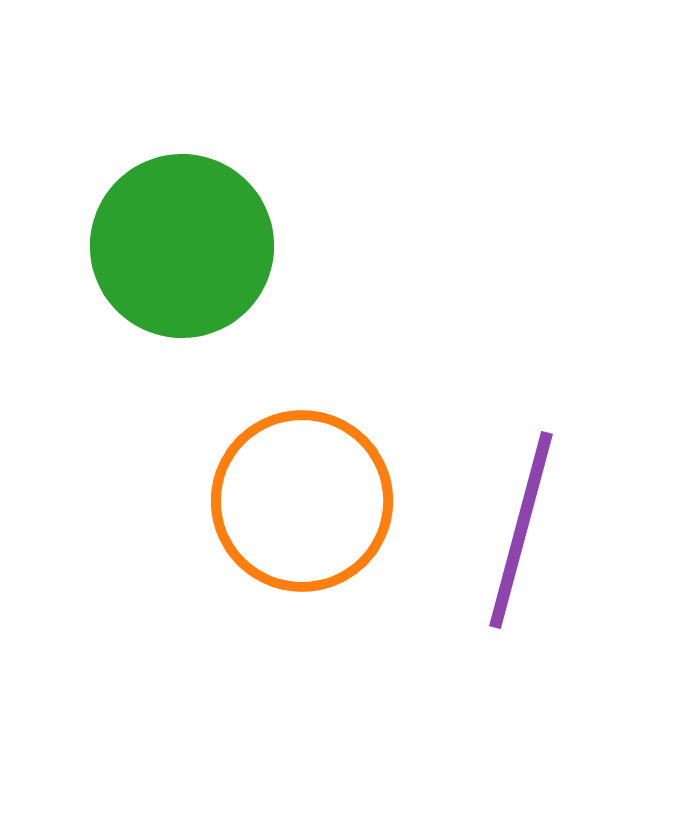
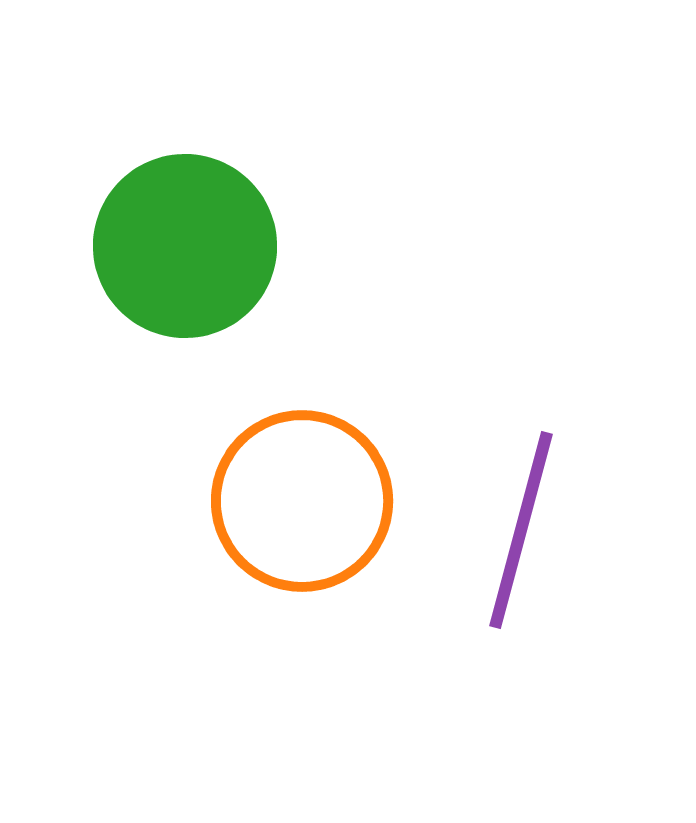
green circle: moved 3 px right
